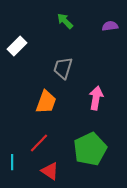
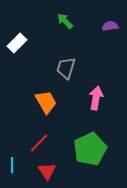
white rectangle: moved 3 px up
gray trapezoid: moved 3 px right
orange trapezoid: rotated 50 degrees counterclockwise
cyan line: moved 3 px down
red triangle: moved 3 px left; rotated 24 degrees clockwise
